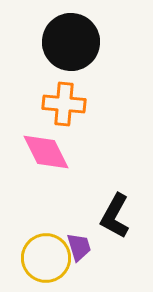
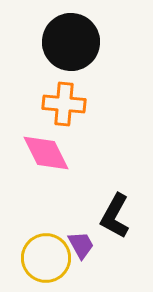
pink diamond: moved 1 px down
purple trapezoid: moved 2 px right, 2 px up; rotated 12 degrees counterclockwise
